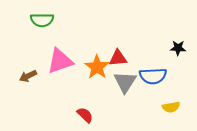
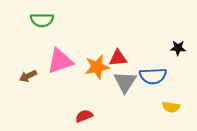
orange star: rotated 25 degrees clockwise
yellow semicircle: rotated 18 degrees clockwise
red semicircle: moved 1 px left, 1 px down; rotated 66 degrees counterclockwise
